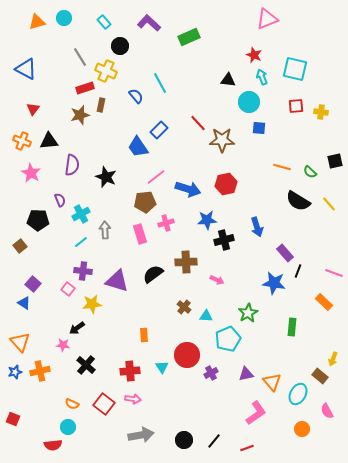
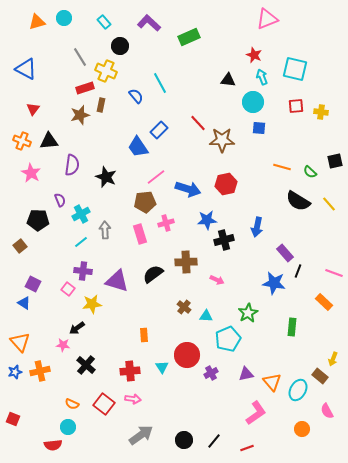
cyan circle at (249, 102): moved 4 px right
blue arrow at (257, 227): rotated 30 degrees clockwise
purple square at (33, 284): rotated 14 degrees counterclockwise
cyan ellipse at (298, 394): moved 4 px up
gray arrow at (141, 435): rotated 25 degrees counterclockwise
